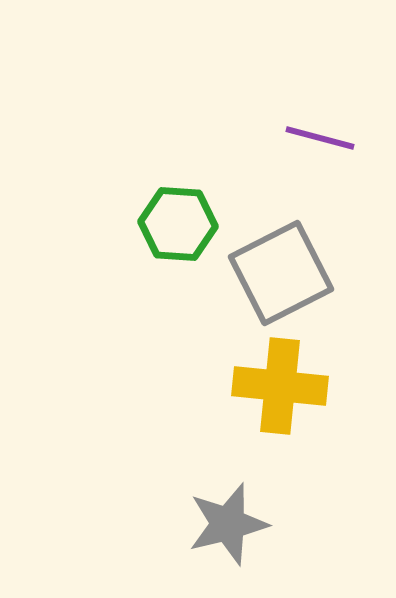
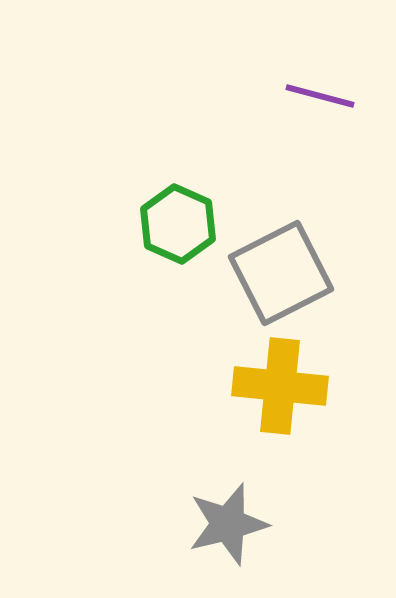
purple line: moved 42 px up
green hexagon: rotated 20 degrees clockwise
